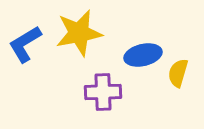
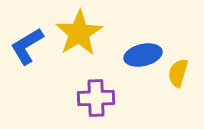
yellow star: rotated 21 degrees counterclockwise
blue L-shape: moved 2 px right, 2 px down
purple cross: moved 7 px left, 6 px down
